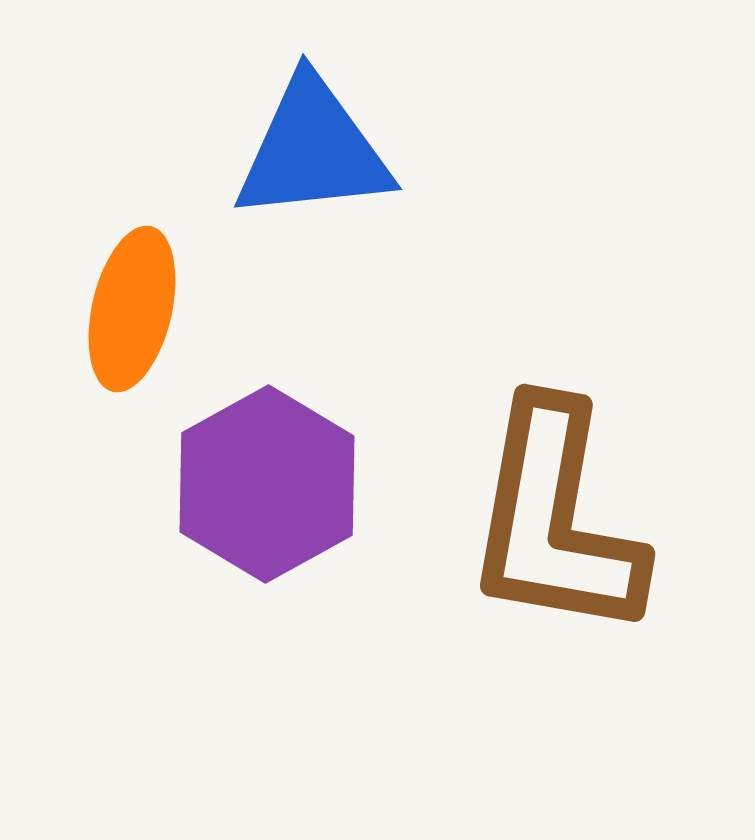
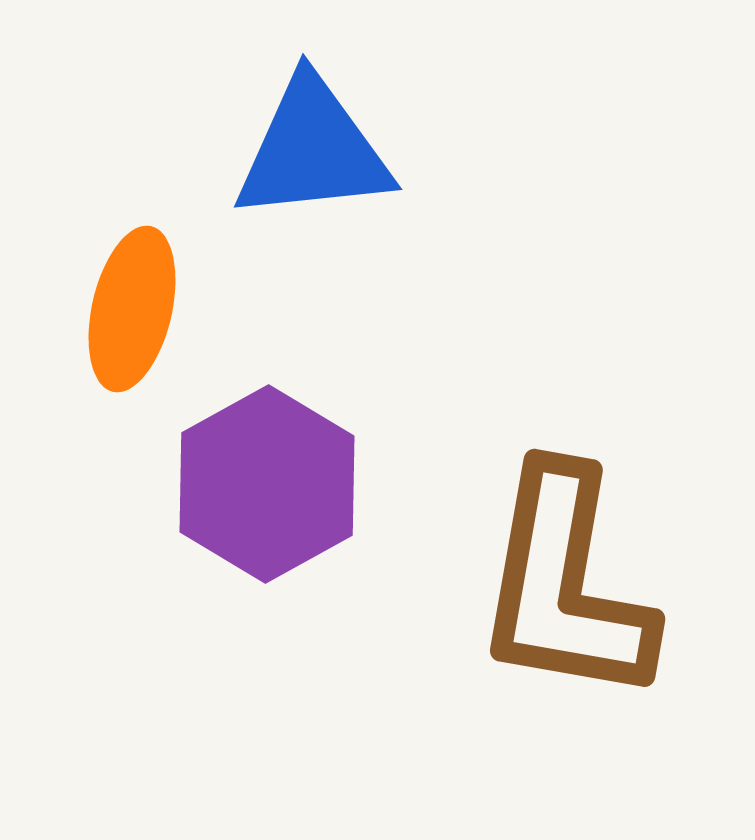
brown L-shape: moved 10 px right, 65 px down
